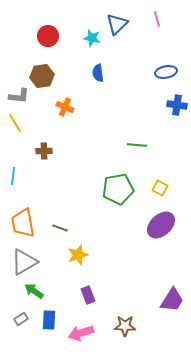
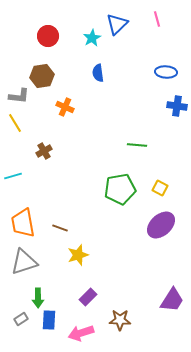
cyan star: rotated 30 degrees clockwise
blue ellipse: rotated 15 degrees clockwise
blue cross: moved 1 px down
brown cross: rotated 28 degrees counterclockwise
cyan line: rotated 66 degrees clockwise
green pentagon: moved 2 px right
gray triangle: rotated 12 degrees clockwise
green arrow: moved 4 px right, 7 px down; rotated 126 degrees counterclockwise
purple rectangle: moved 2 px down; rotated 66 degrees clockwise
brown star: moved 5 px left, 6 px up
